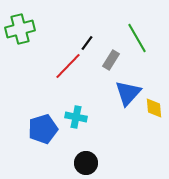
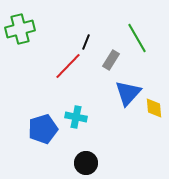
black line: moved 1 px left, 1 px up; rotated 14 degrees counterclockwise
